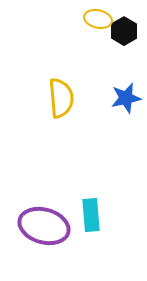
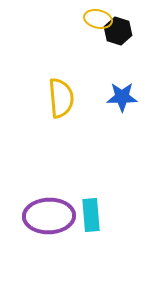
black hexagon: moved 6 px left; rotated 12 degrees counterclockwise
blue star: moved 4 px left, 1 px up; rotated 12 degrees clockwise
purple ellipse: moved 5 px right, 10 px up; rotated 18 degrees counterclockwise
